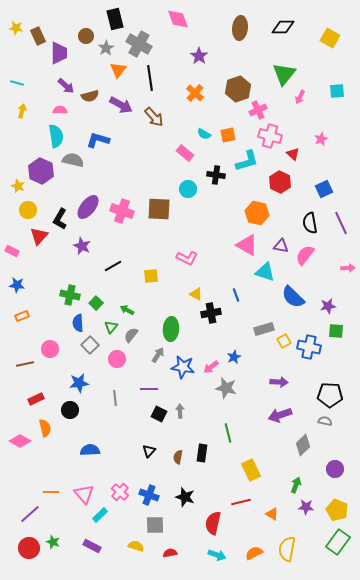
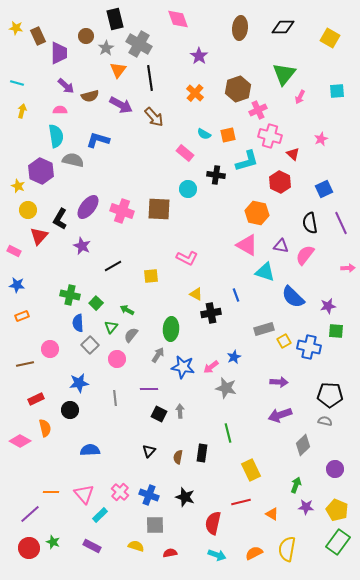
pink rectangle at (12, 251): moved 2 px right
